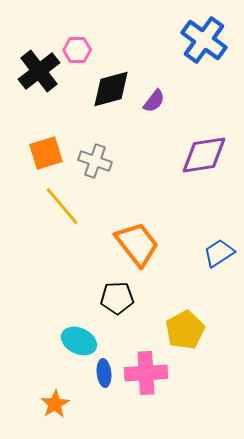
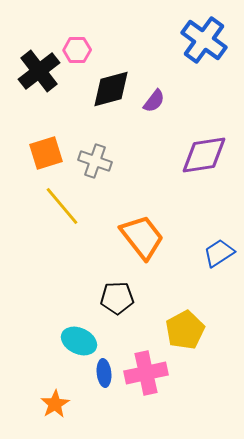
orange trapezoid: moved 5 px right, 7 px up
pink cross: rotated 9 degrees counterclockwise
